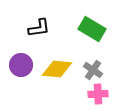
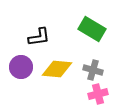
black L-shape: moved 9 px down
purple circle: moved 2 px down
gray cross: rotated 18 degrees counterclockwise
pink cross: rotated 12 degrees counterclockwise
